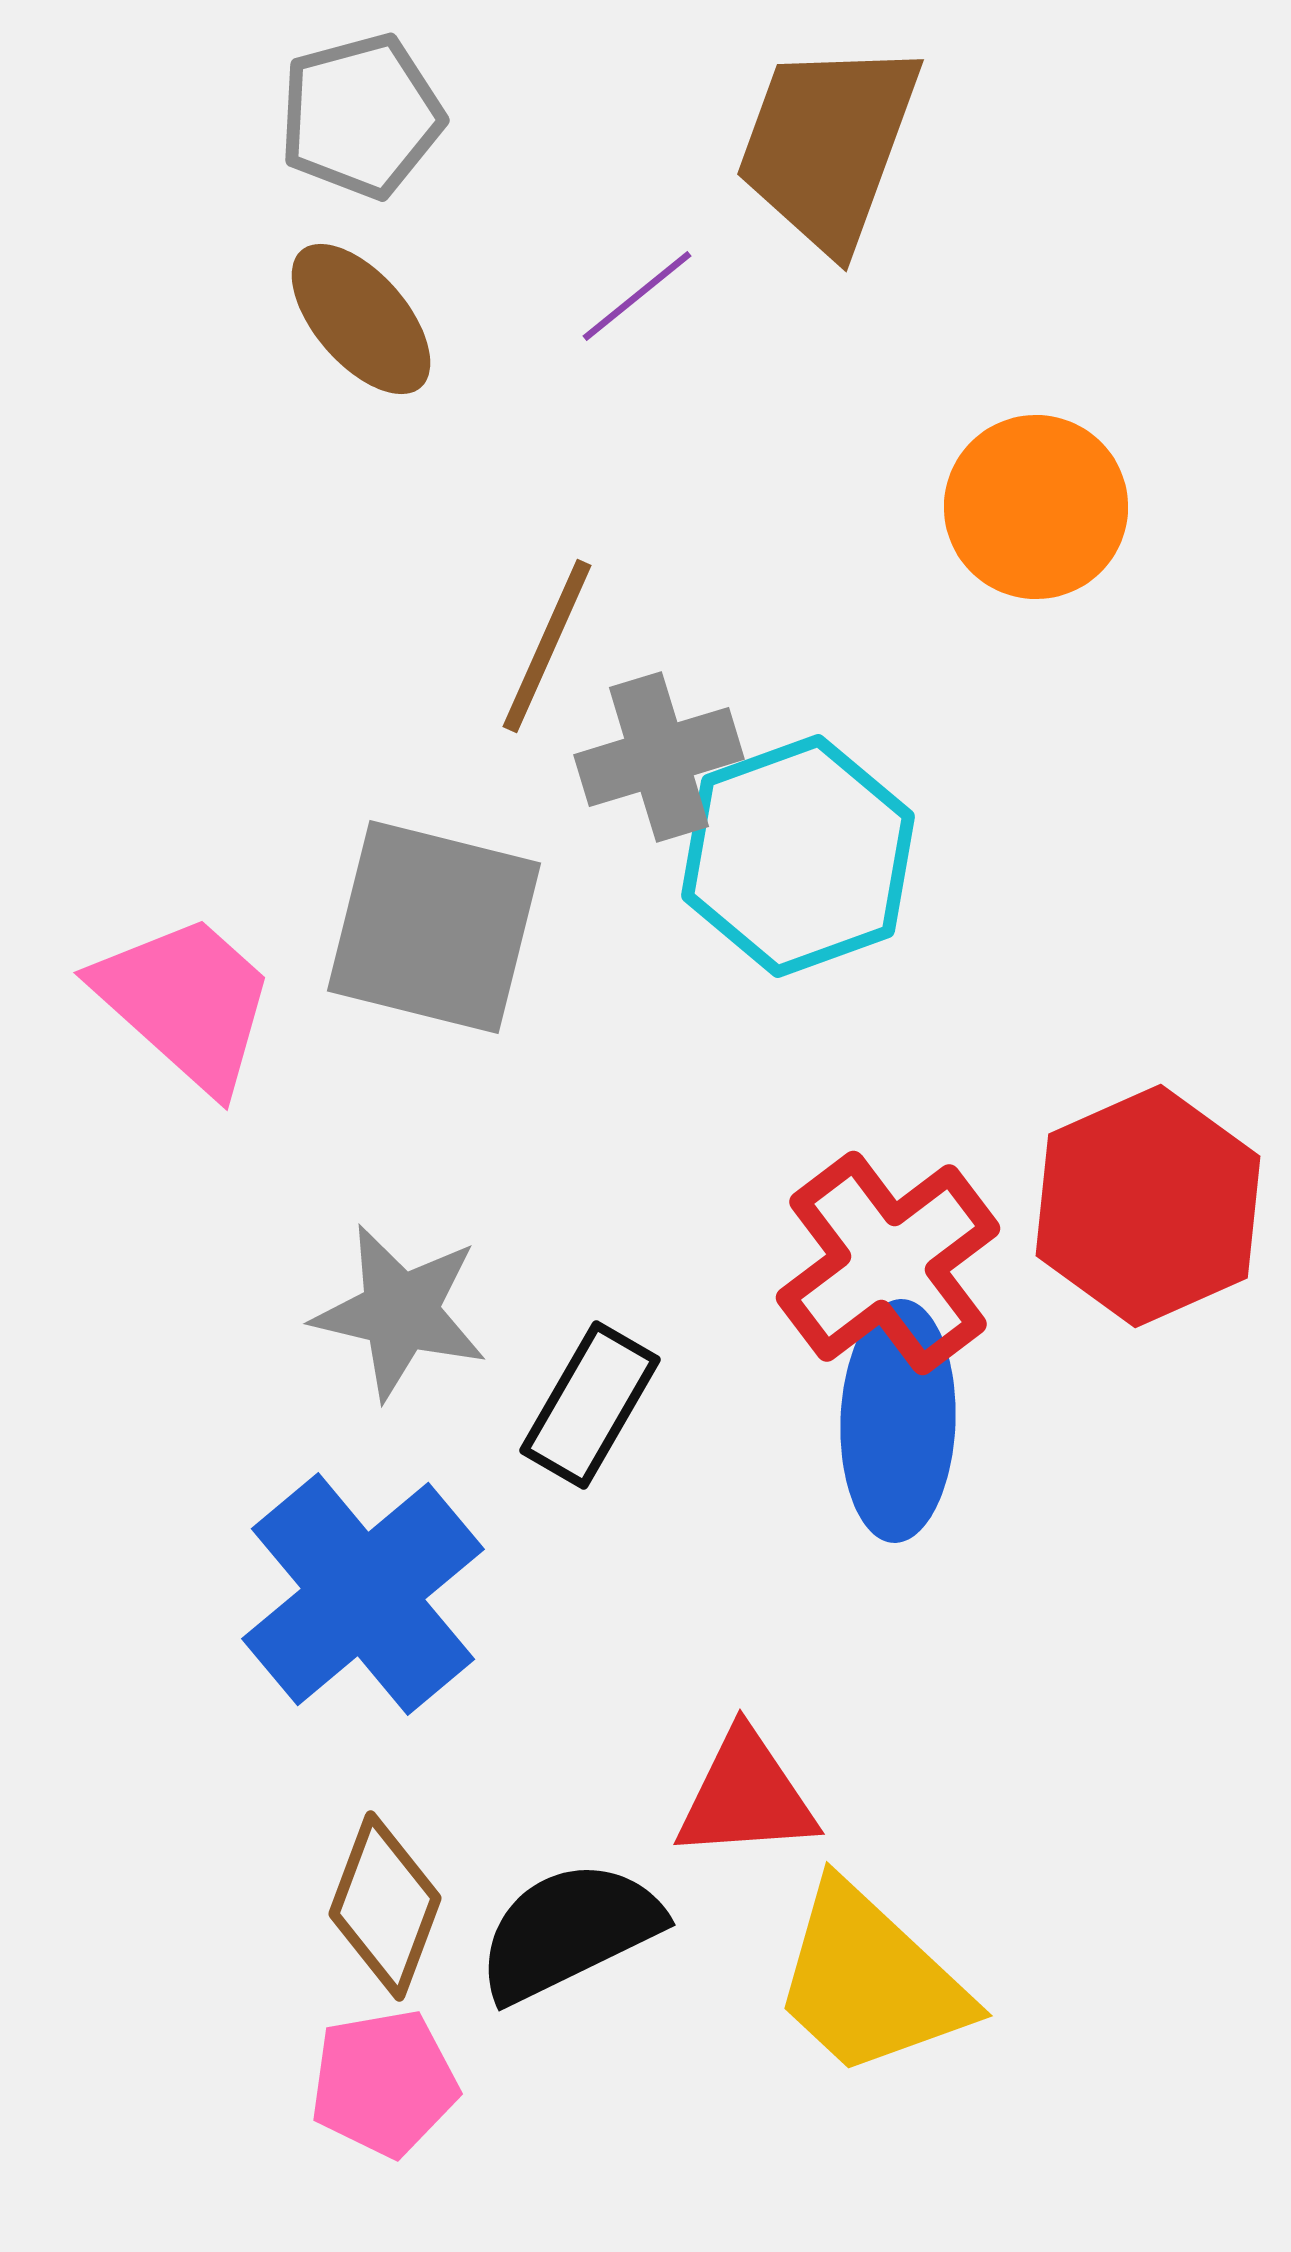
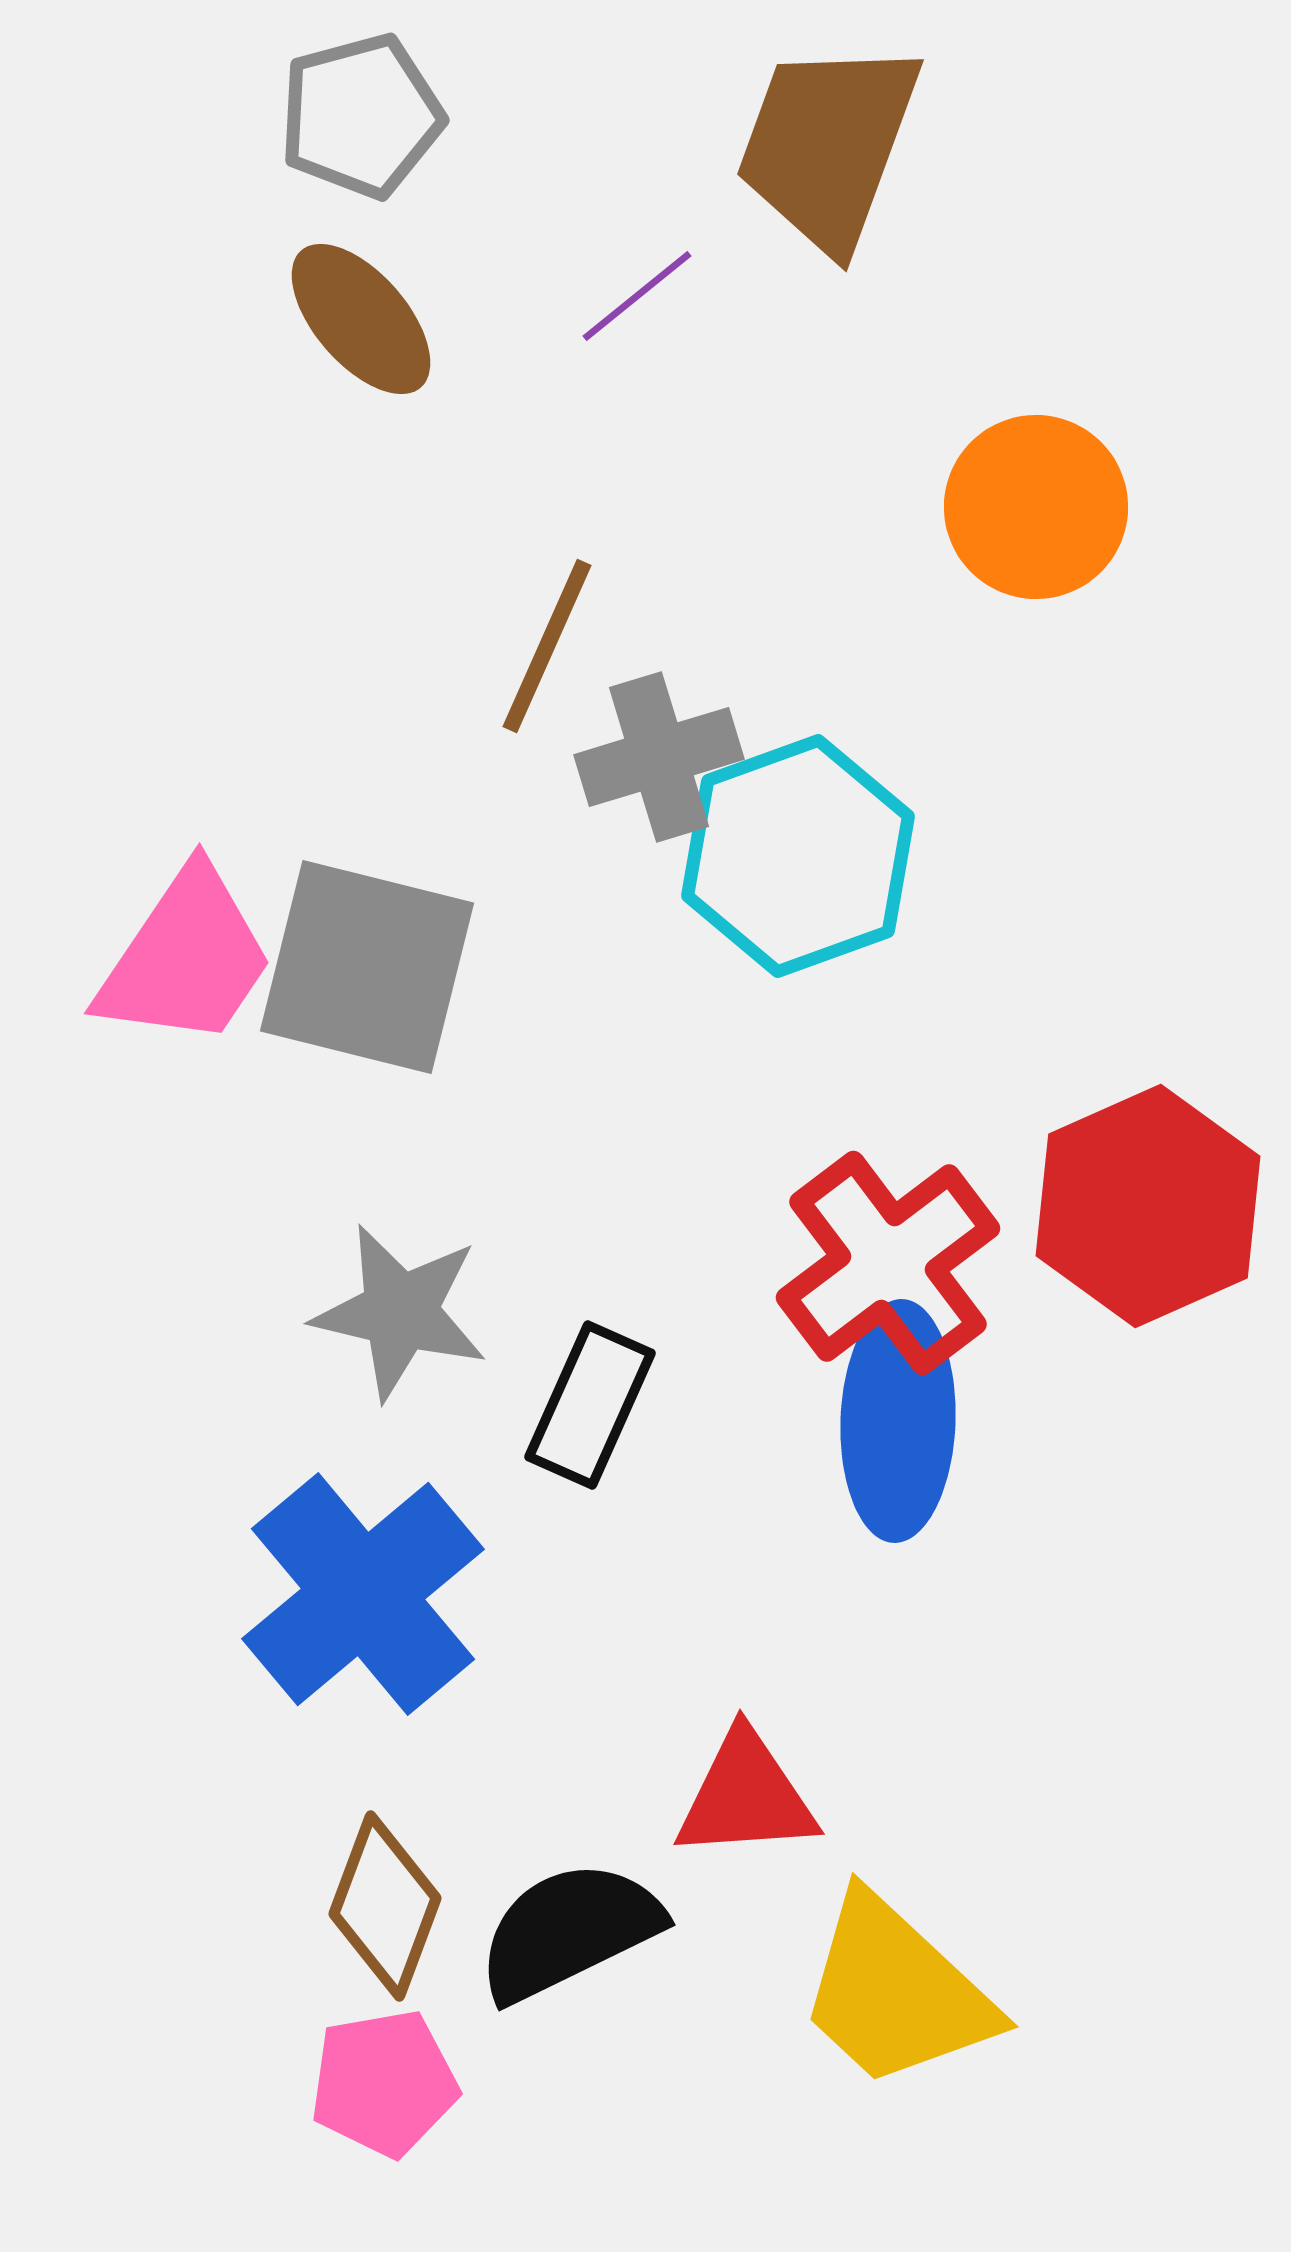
gray square: moved 67 px left, 40 px down
pink trapezoid: moved 44 px up; rotated 82 degrees clockwise
black rectangle: rotated 6 degrees counterclockwise
yellow trapezoid: moved 26 px right, 11 px down
